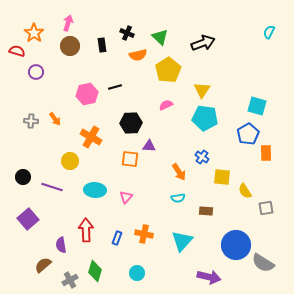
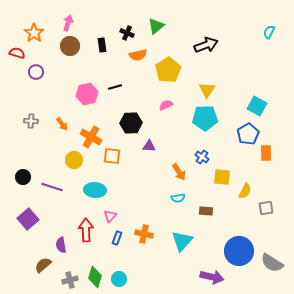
green triangle at (160, 37): moved 4 px left, 11 px up; rotated 36 degrees clockwise
black arrow at (203, 43): moved 3 px right, 2 px down
red semicircle at (17, 51): moved 2 px down
yellow triangle at (202, 90): moved 5 px right
cyan square at (257, 106): rotated 12 degrees clockwise
cyan pentagon at (205, 118): rotated 10 degrees counterclockwise
orange arrow at (55, 119): moved 7 px right, 5 px down
orange square at (130, 159): moved 18 px left, 3 px up
yellow circle at (70, 161): moved 4 px right, 1 px up
yellow semicircle at (245, 191): rotated 119 degrees counterclockwise
pink triangle at (126, 197): moved 16 px left, 19 px down
blue circle at (236, 245): moved 3 px right, 6 px down
gray semicircle at (263, 263): moved 9 px right
green diamond at (95, 271): moved 6 px down
cyan circle at (137, 273): moved 18 px left, 6 px down
purple arrow at (209, 277): moved 3 px right
gray cross at (70, 280): rotated 14 degrees clockwise
